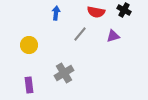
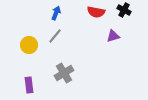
blue arrow: rotated 16 degrees clockwise
gray line: moved 25 px left, 2 px down
